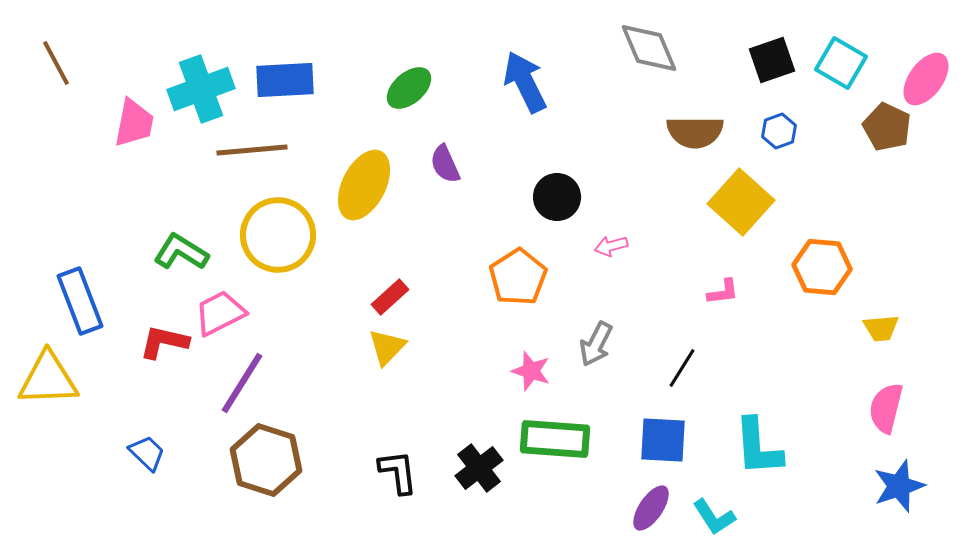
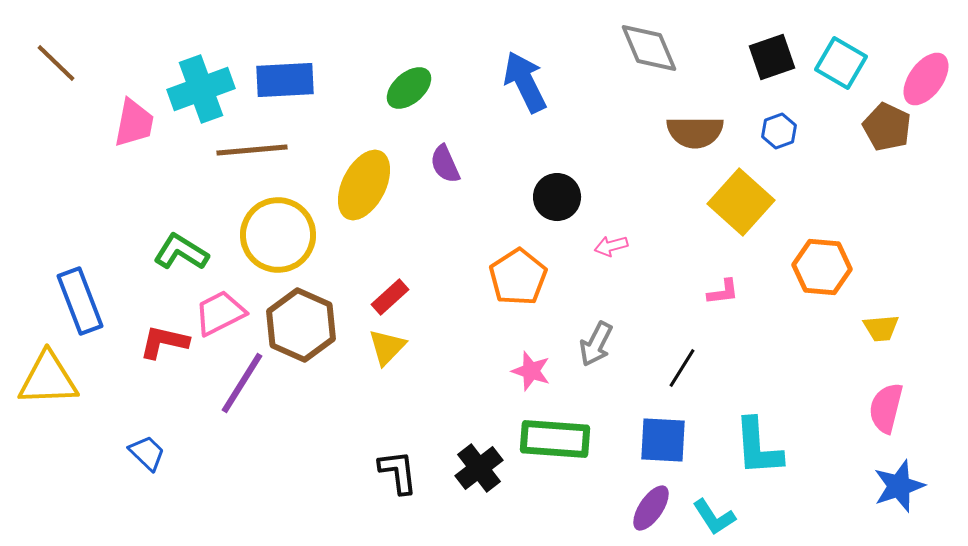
black square at (772, 60): moved 3 px up
brown line at (56, 63): rotated 18 degrees counterclockwise
brown hexagon at (266, 460): moved 35 px right, 135 px up; rotated 6 degrees clockwise
